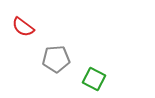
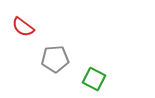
gray pentagon: moved 1 px left
